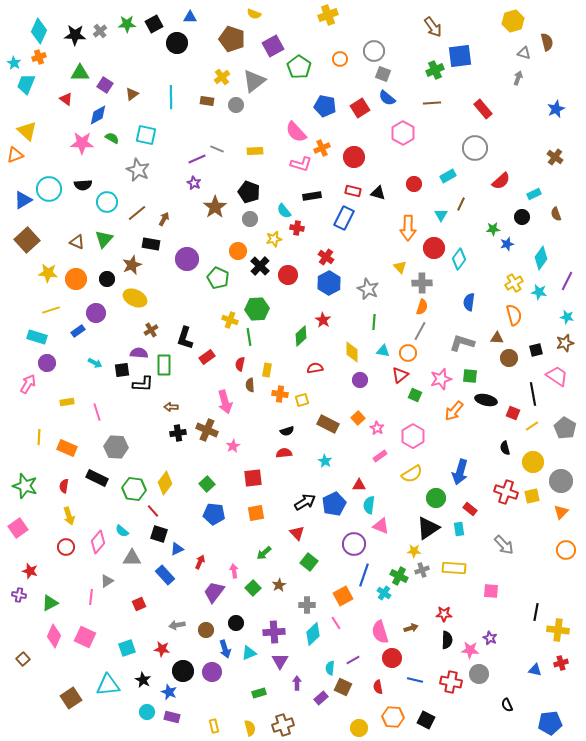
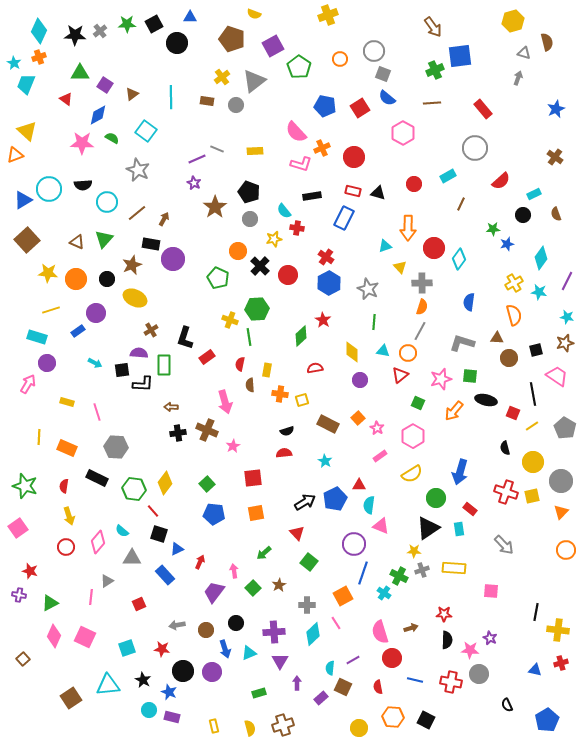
cyan square at (146, 135): moved 4 px up; rotated 25 degrees clockwise
cyan triangle at (441, 215): moved 56 px left, 31 px down; rotated 40 degrees clockwise
black circle at (522, 217): moved 1 px right, 2 px up
purple circle at (187, 259): moved 14 px left
green square at (415, 395): moved 3 px right, 8 px down
yellow rectangle at (67, 402): rotated 24 degrees clockwise
blue pentagon at (334, 504): moved 1 px right, 5 px up
blue line at (364, 575): moved 1 px left, 2 px up
cyan circle at (147, 712): moved 2 px right, 2 px up
blue pentagon at (550, 723): moved 3 px left, 3 px up; rotated 25 degrees counterclockwise
